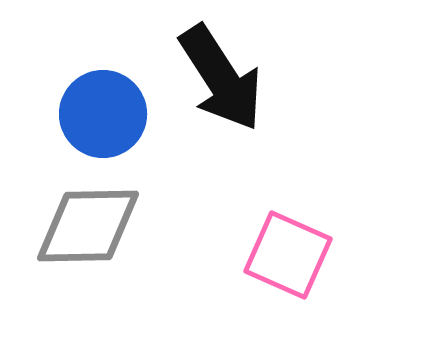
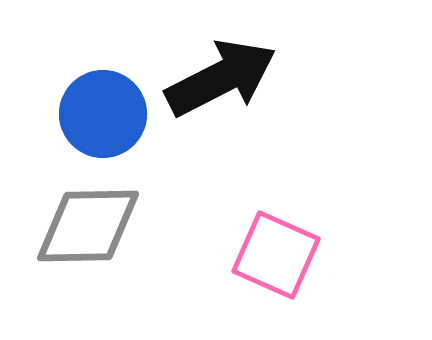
black arrow: rotated 84 degrees counterclockwise
pink square: moved 12 px left
